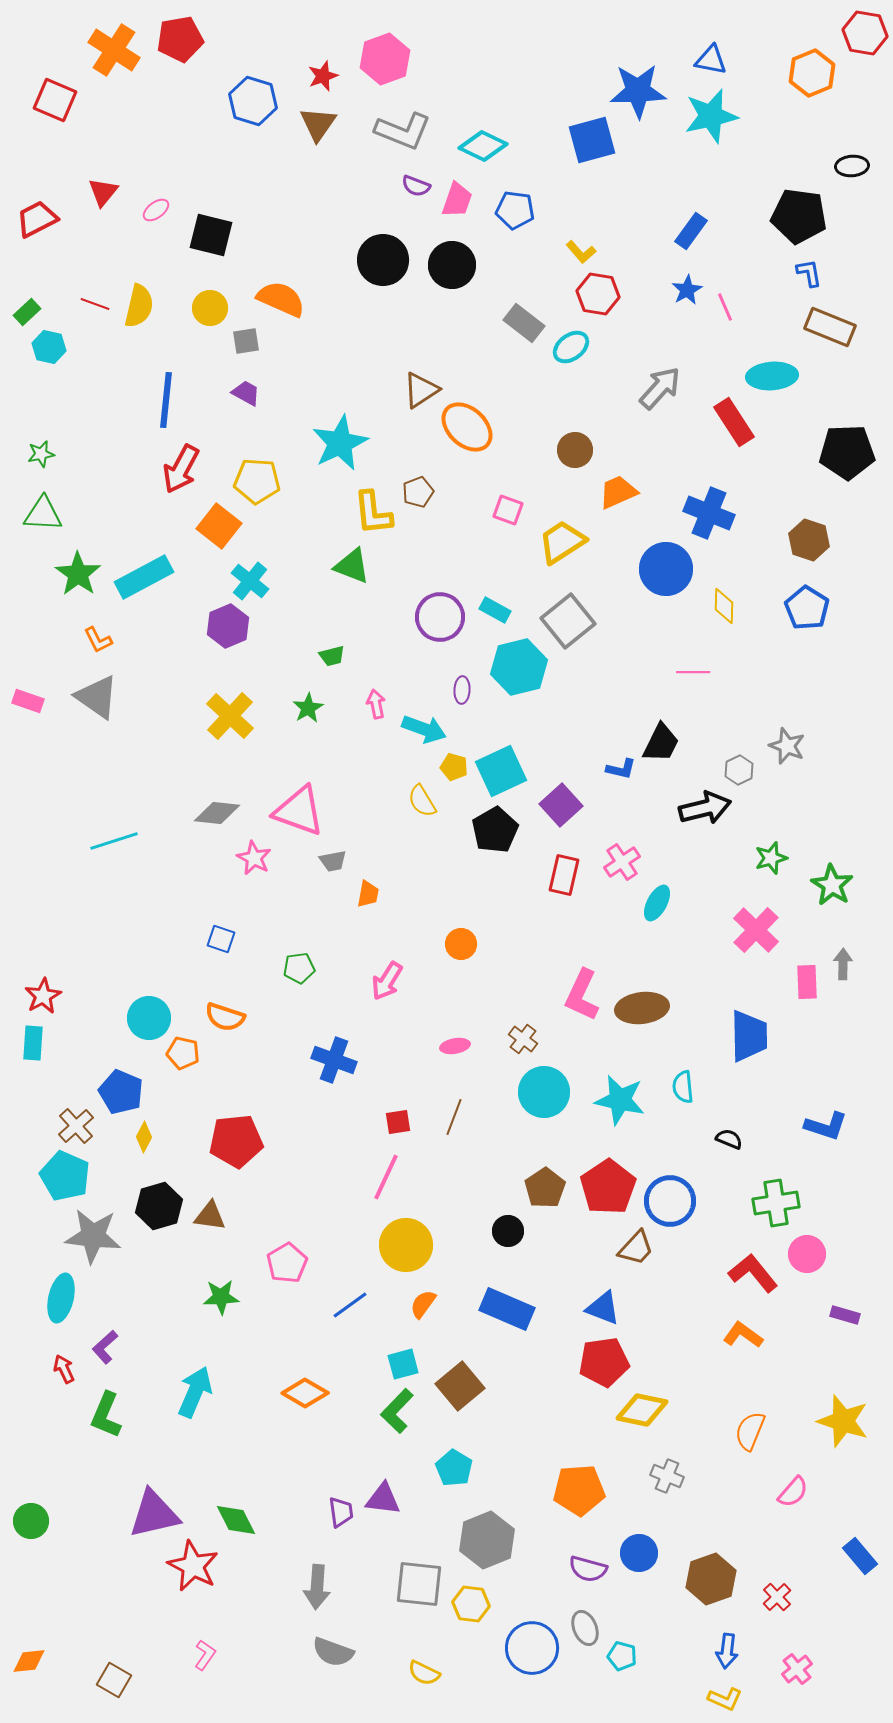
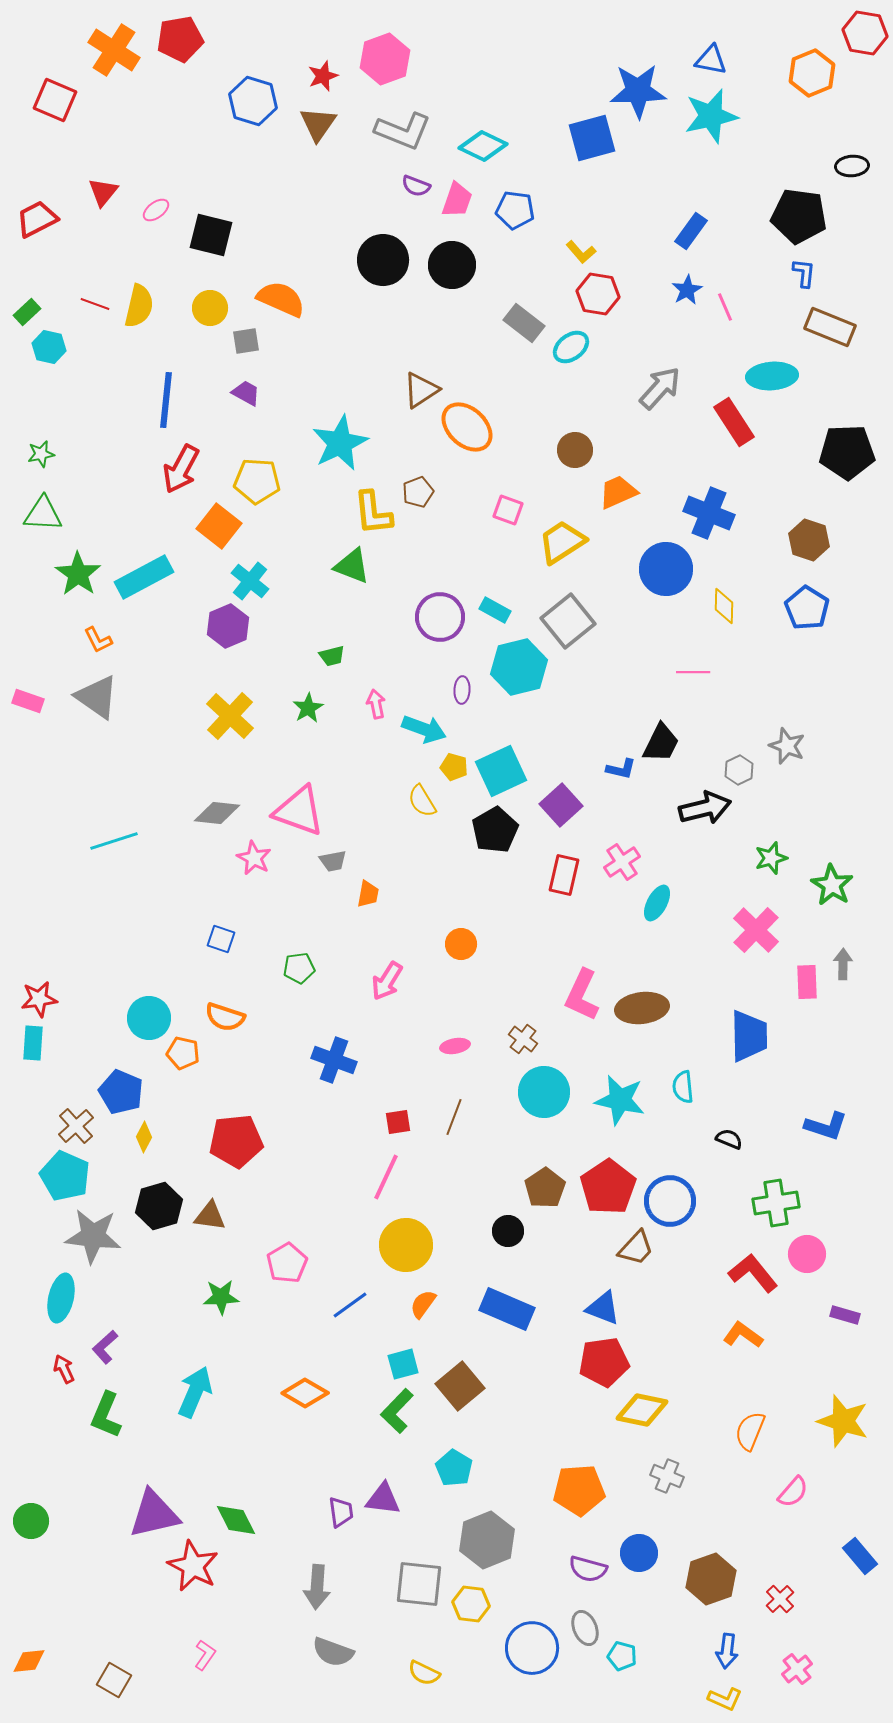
blue square at (592, 140): moved 2 px up
blue L-shape at (809, 273): moved 5 px left; rotated 16 degrees clockwise
red star at (43, 996): moved 4 px left, 3 px down; rotated 21 degrees clockwise
red cross at (777, 1597): moved 3 px right, 2 px down
